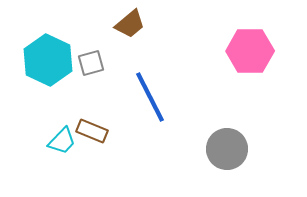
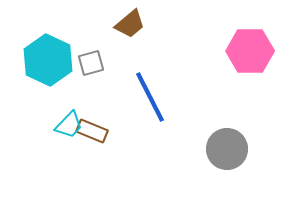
cyan trapezoid: moved 7 px right, 16 px up
